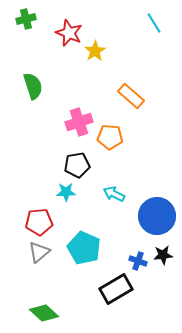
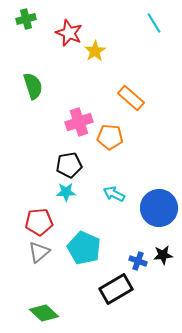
orange rectangle: moved 2 px down
black pentagon: moved 8 px left
blue circle: moved 2 px right, 8 px up
